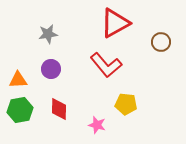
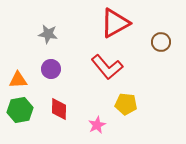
gray star: rotated 18 degrees clockwise
red L-shape: moved 1 px right, 2 px down
pink star: rotated 30 degrees clockwise
